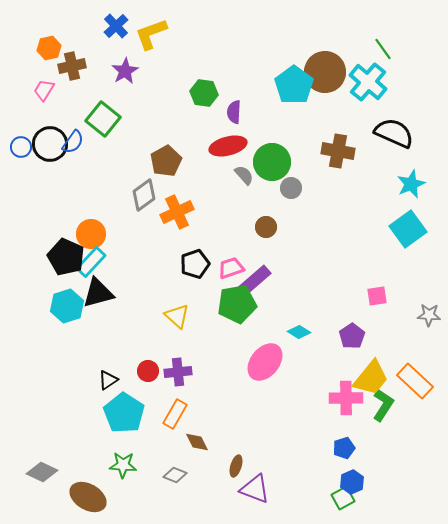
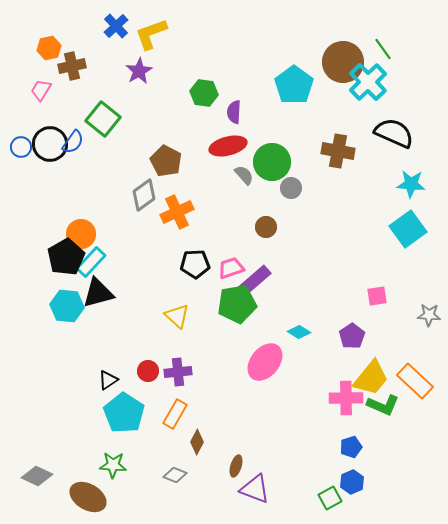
purple star at (125, 71): moved 14 px right
brown circle at (325, 72): moved 18 px right, 10 px up
cyan cross at (368, 82): rotated 6 degrees clockwise
pink trapezoid at (44, 90): moved 3 px left
brown pentagon at (166, 161): rotated 16 degrees counterclockwise
cyan star at (411, 184): rotated 28 degrees clockwise
orange circle at (91, 234): moved 10 px left
black pentagon at (66, 257): rotated 18 degrees clockwise
black pentagon at (195, 264): rotated 16 degrees clockwise
cyan hexagon at (67, 306): rotated 24 degrees clockwise
green L-shape at (383, 405): rotated 80 degrees clockwise
brown diamond at (197, 442): rotated 55 degrees clockwise
blue pentagon at (344, 448): moved 7 px right, 1 px up
green star at (123, 465): moved 10 px left
gray diamond at (42, 472): moved 5 px left, 4 px down
green square at (343, 498): moved 13 px left
